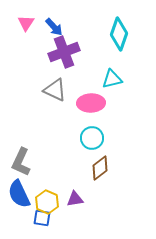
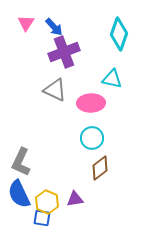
cyan triangle: rotated 25 degrees clockwise
